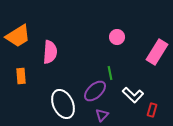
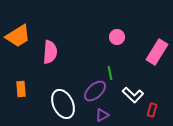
orange rectangle: moved 13 px down
purple triangle: rotated 16 degrees clockwise
